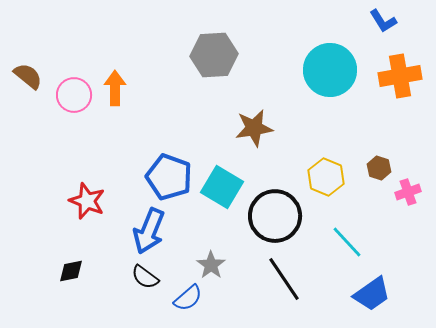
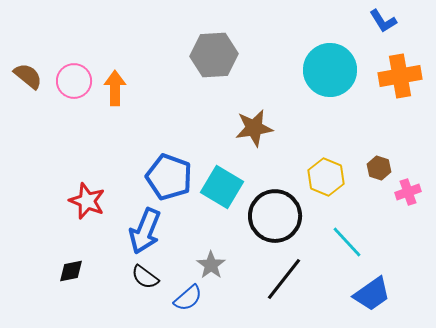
pink circle: moved 14 px up
blue arrow: moved 4 px left
black line: rotated 72 degrees clockwise
